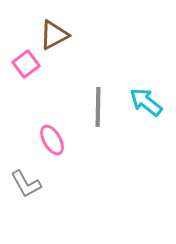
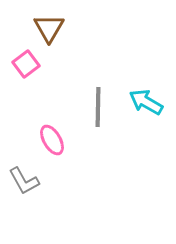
brown triangle: moved 5 px left, 7 px up; rotated 32 degrees counterclockwise
cyan arrow: rotated 8 degrees counterclockwise
gray L-shape: moved 2 px left, 3 px up
